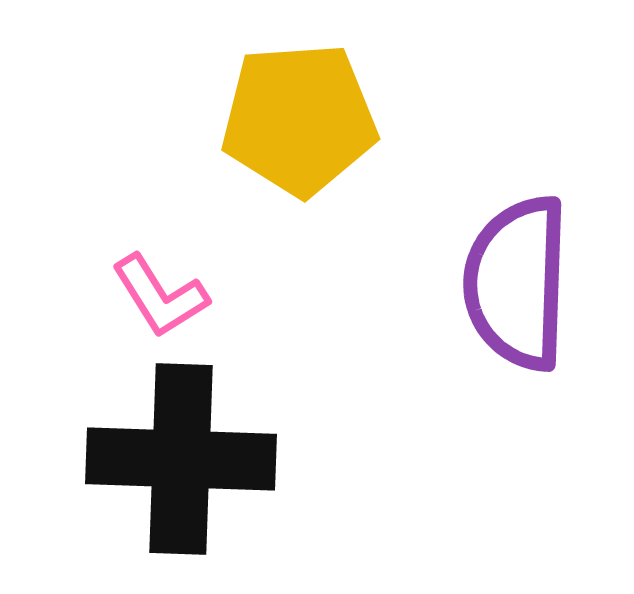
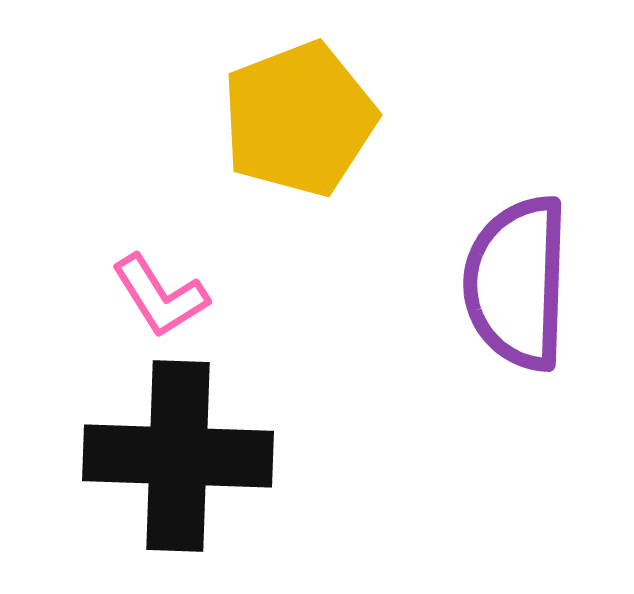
yellow pentagon: rotated 17 degrees counterclockwise
black cross: moved 3 px left, 3 px up
